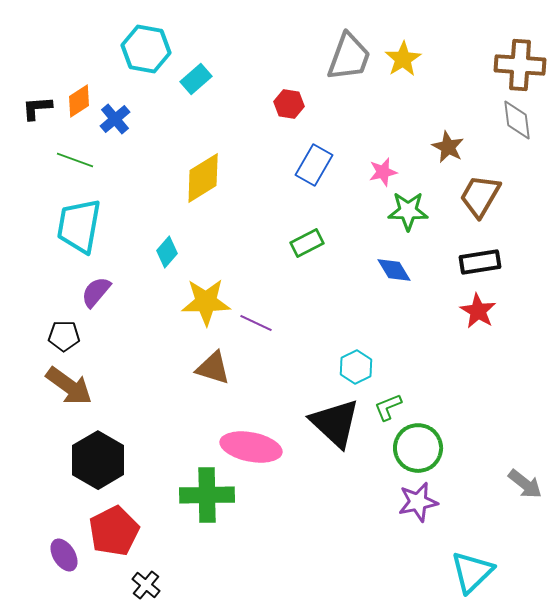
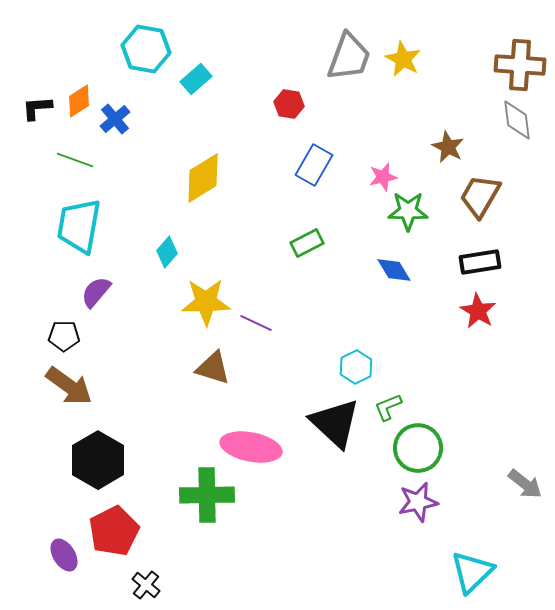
yellow star at (403, 59): rotated 12 degrees counterclockwise
pink star at (383, 172): moved 5 px down
